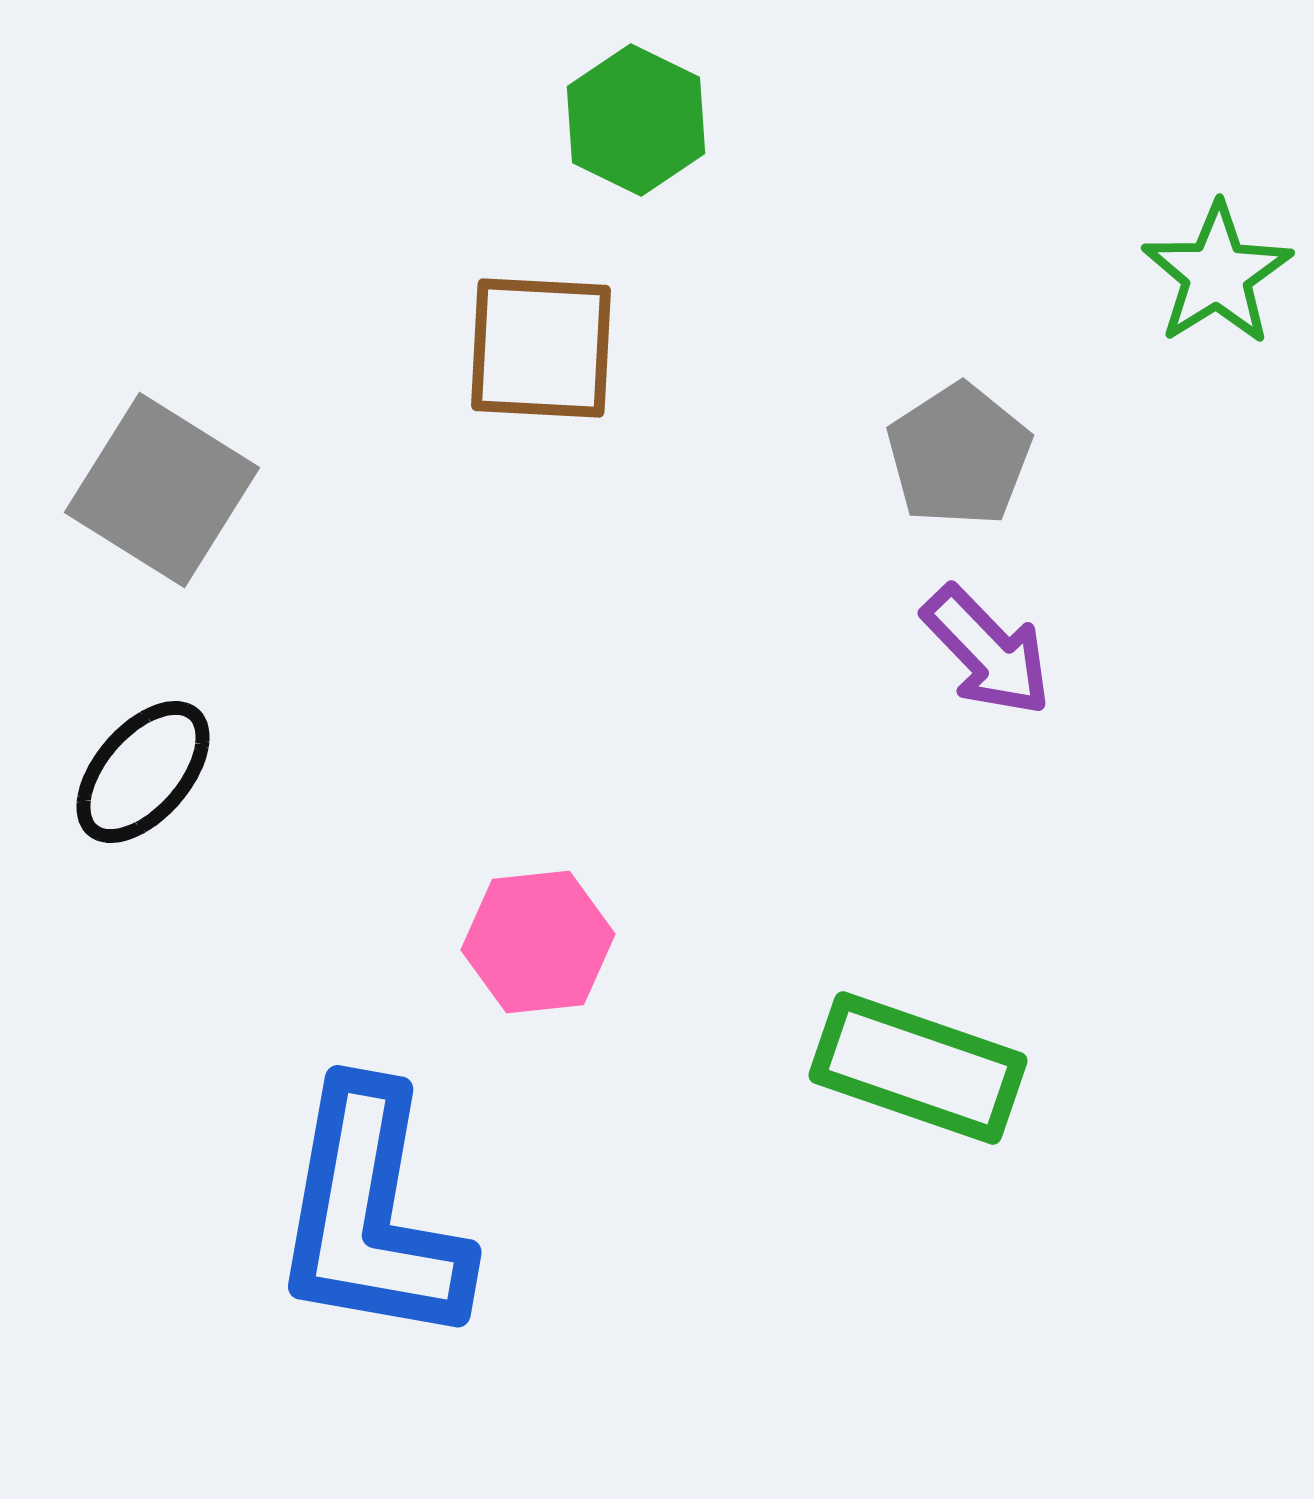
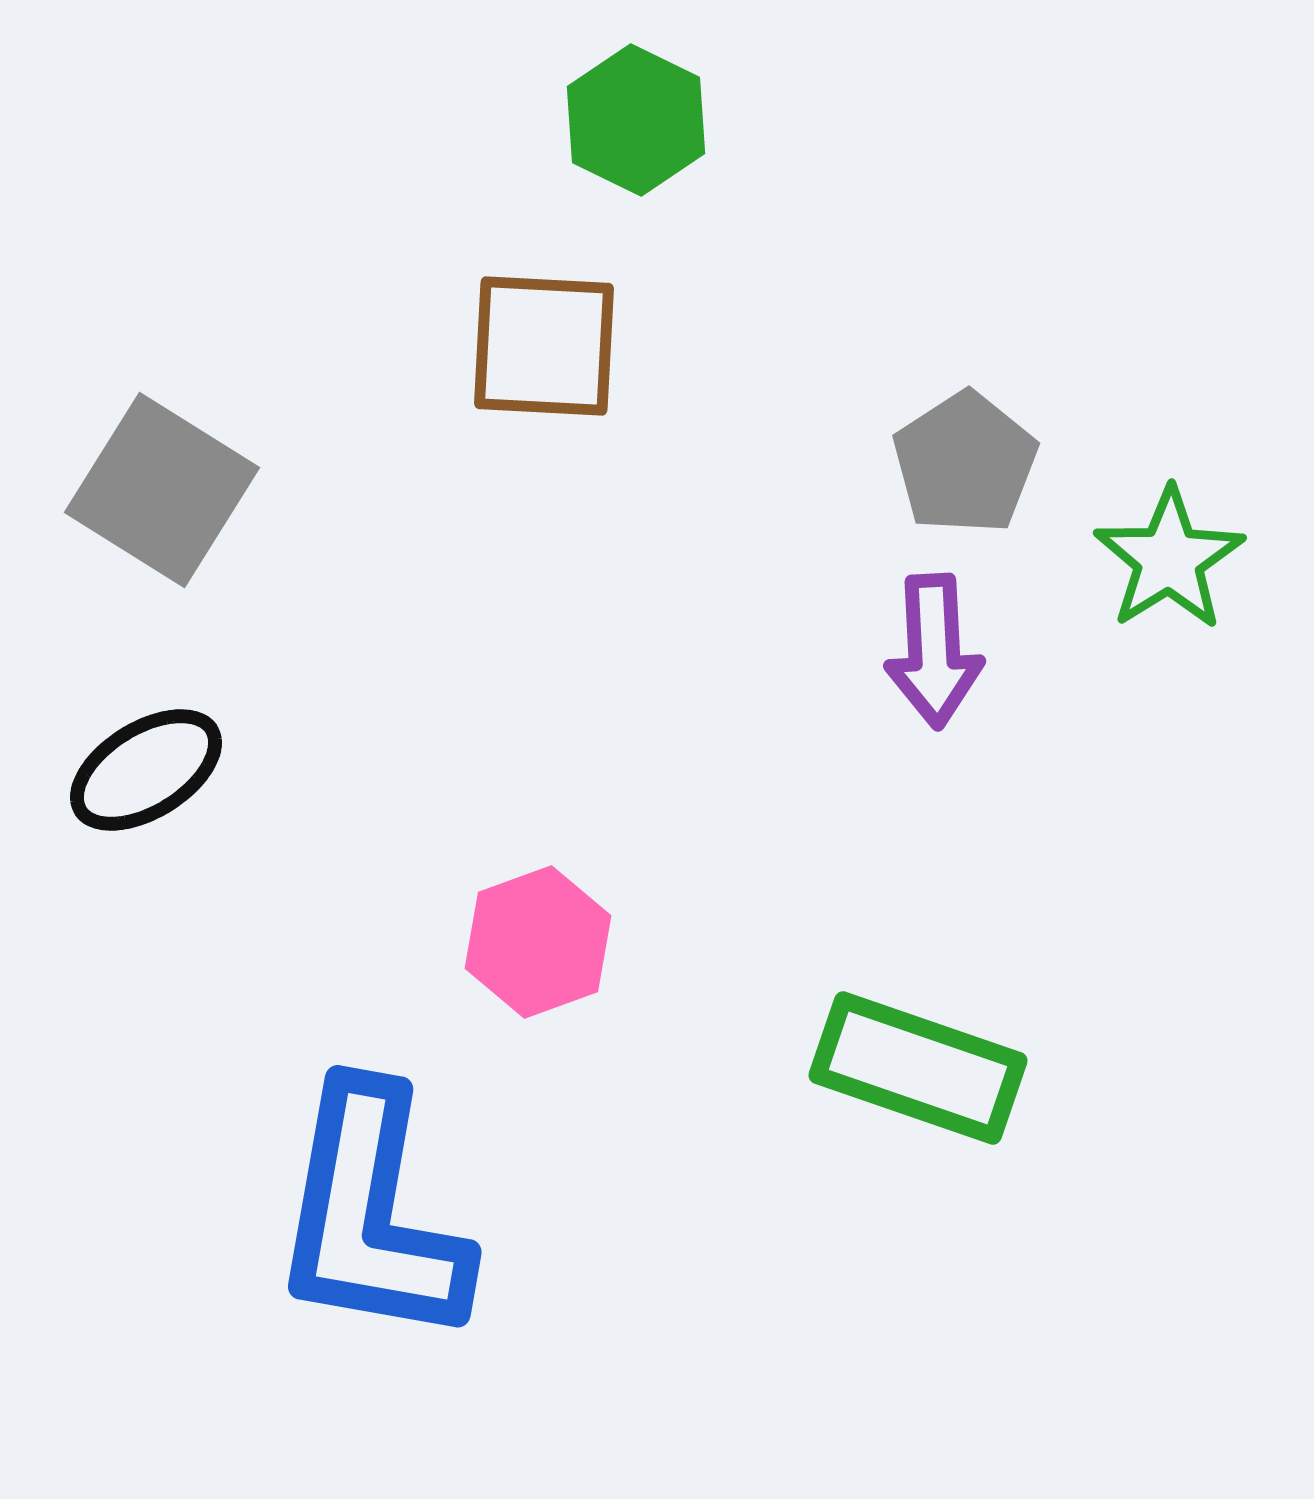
green star: moved 48 px left, 285 px down
brown square: moved 3 px right, 2 px up
gray pentagon: moved 6 px right, 8 px down
purple arrow: moved 53 px left; rotated 41 degrees clockwise
black ellipse: moved 3 px right, 2 px up; rotated 17 degrees clockwise
pink hexagon: rotated 14 degrees counterclockwise
